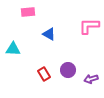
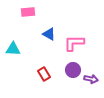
pink L-shape: moved 15 px left, 17 px down
purple circle: moved 5 px right
purple arrow: rotated 152 degrees counterclockwise
